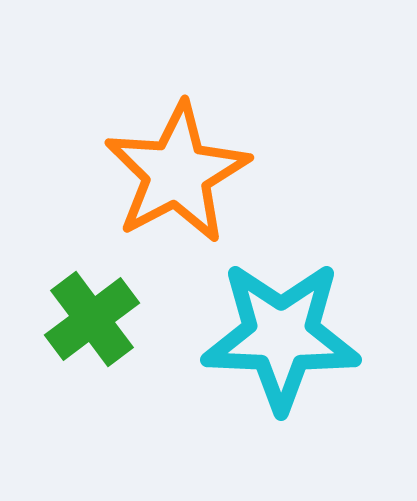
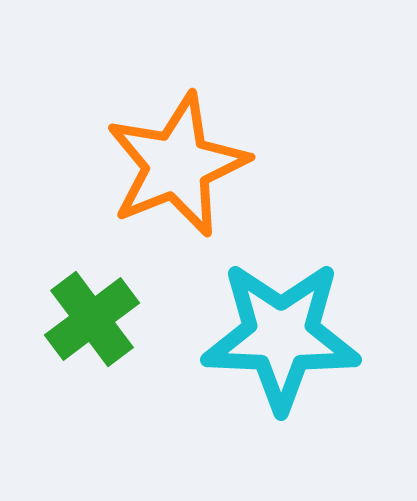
orange star: moved 8 px up; rotated 6 degrees clockwise
